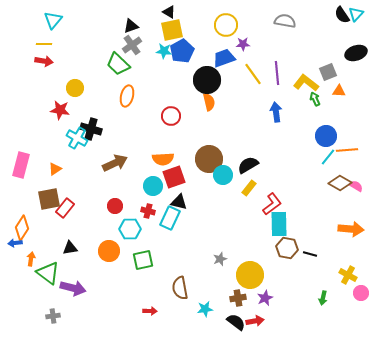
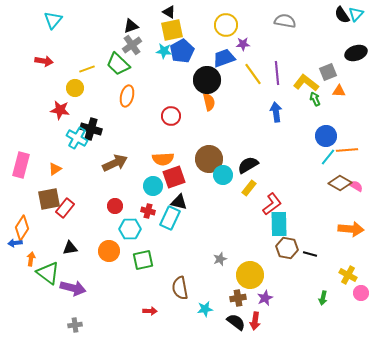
yellow line at (44, 44): moved 43 px right, 25 px down; rotated 21 degrees counterclockwise
gray cross at (53, 316): moved 22 px right, 9 px down
red arrow at (255, 321): rotated 108 degrees clockwise
